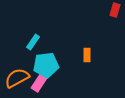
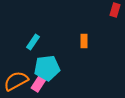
orange rectangle: moved 3 px left, 14 px up
cyan pentagon: moved 1 px right, 3 px down
orange semicircle: moved 1 px left, 3 px down
